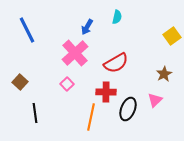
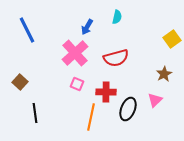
yellow square: moved 3 px down
red semicircle: moved 5 px up; rotated 15 degrees clockwise
pink square: moved 10 px right; rotated 24 degrees counterclockwise
